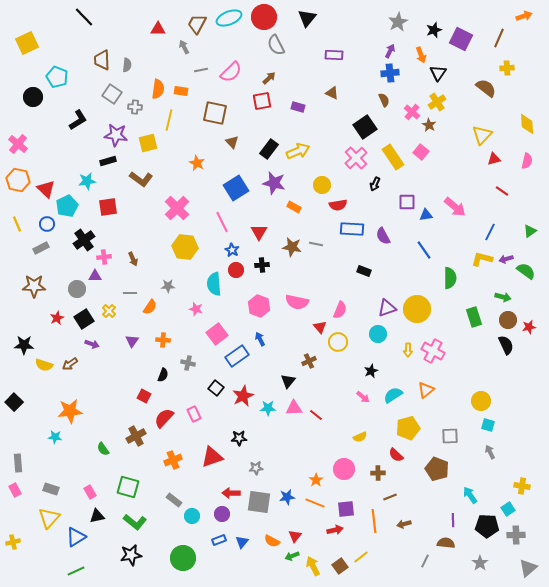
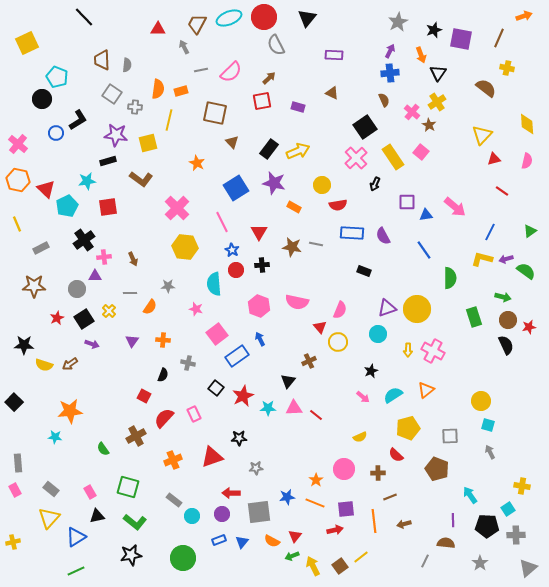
purple square at (461, 39): rotated 15 degrees counterclockwise
yellow cross at (507, 68): rotated 16 degrees clockwise
orange rectangle at (181, 91): rotated 24 degrees counterclockwise
black circle at (33, 97): moved 9 px right, 2 px down
blue circle at (47, 224): moved 9 px right, 91 px up
blue rectangle at (352, 229): moved 4 px down
gray rectangle at (51, 489): rotated 21 degrees clockwise
gray square at (259, 502): moved 10 px down; rotated 15 degrees counterclockwise
